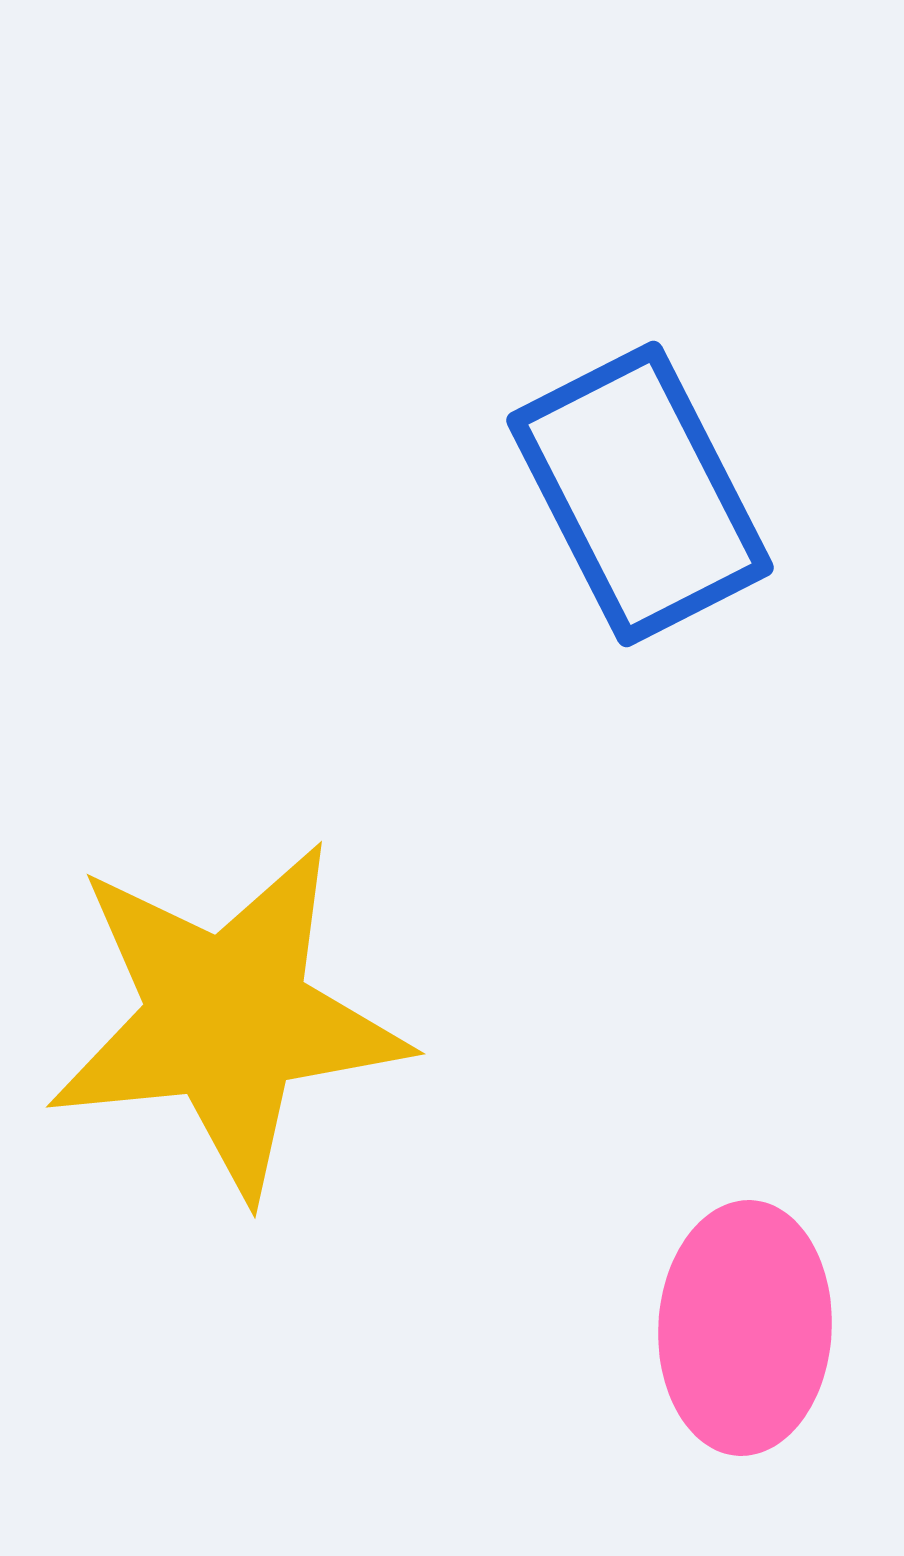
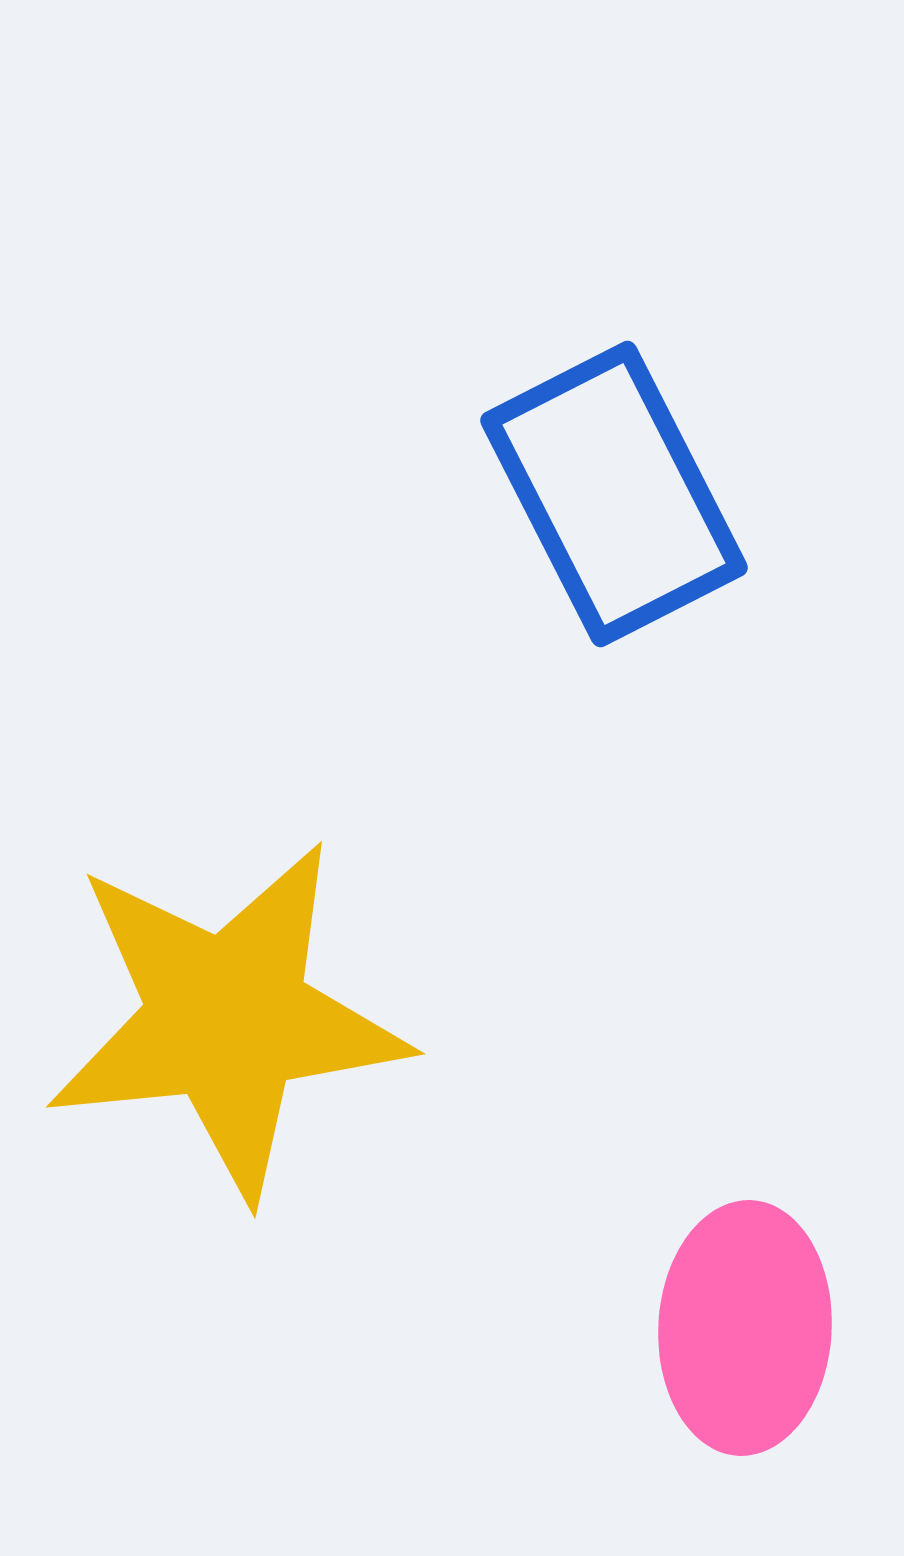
blue rectangle: moved 26 px left
